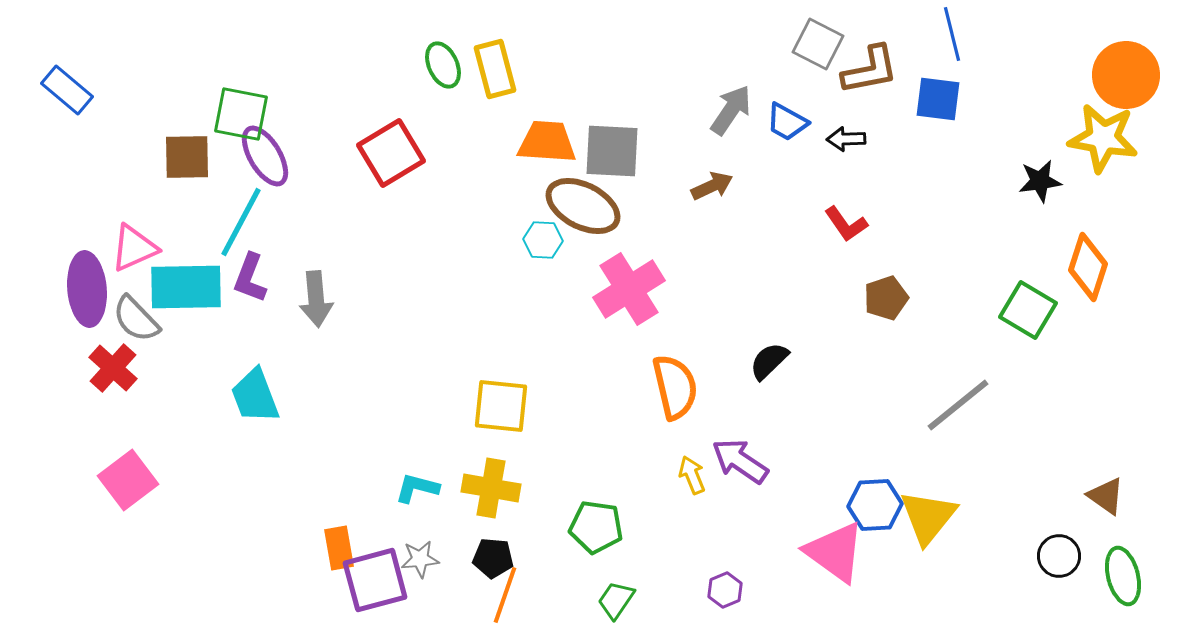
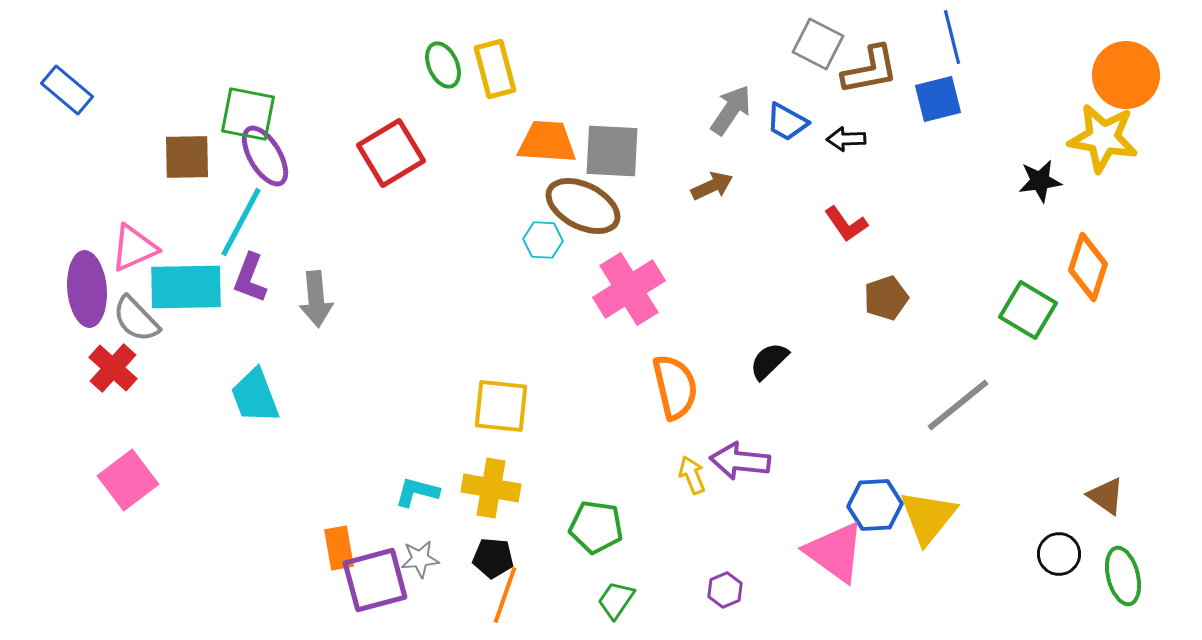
blue line at (952, 34): moved 3 px down
blue square at (938, 99): rotated 21 degrees counterclockwise
green square at (241, 114): moved 7 px right
purple arrow at (740, 461): rotated 28 degrees counterclockwise
cyan L-shape at (417, 488): moved 4 px down
black circle at (1059, 556): moved 2 px up
